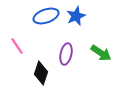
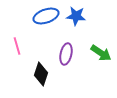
blue star: rotated 30 degrees clockwise
pink line: rotated 18 degrees clockwise
black diamond: moved 1 px down
